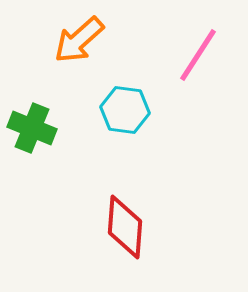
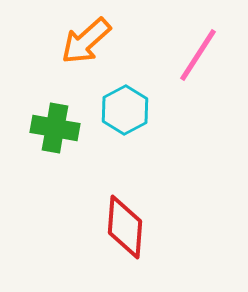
orange arrow: moved 7 px right, 1 px down
cyan hexagon: rotated 24 degrees clockwise
green cross: moved 23 px right; rotated 12 degrees counterclockwise
